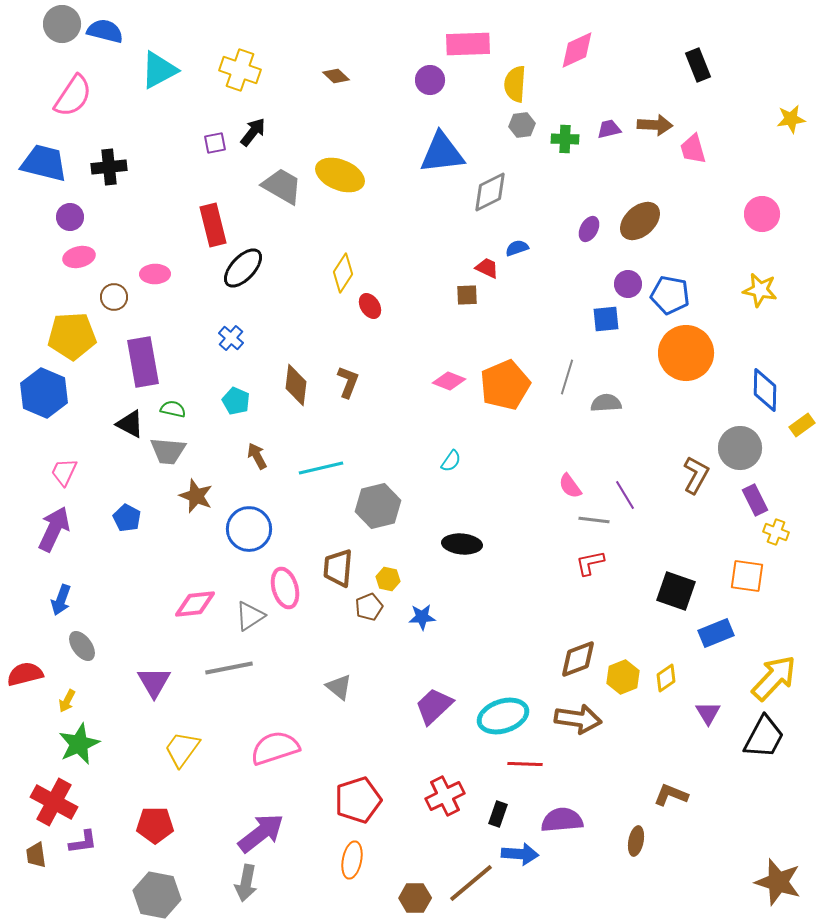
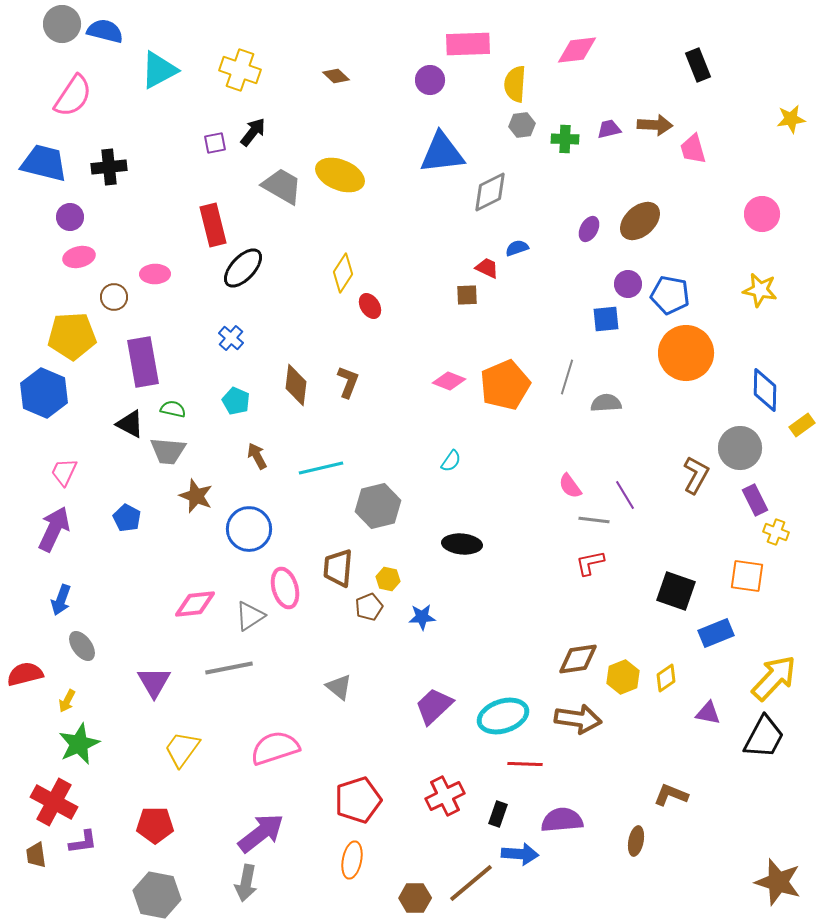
pink diamond at (577, 50): rotated 18 degrees clockwise
brown diamond at (578, 659): rotated 12 degrees clockwise
purple triangle at (708, 713): rotated 48 degrees counterclockwise
